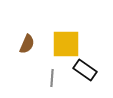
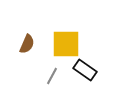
gray line: moved 2 px up; rotated 24 degrees clockwise
